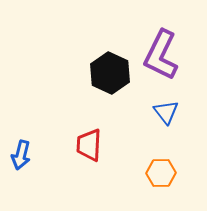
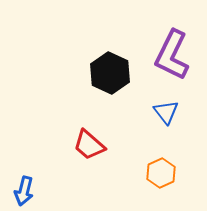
purple L-shape: moved 11 px right
red trapezoid: rotated 52 degrees counterclockwise
blue arrow: moved 3 px right, 36 px down
orange hexagon: rotated 24 degrees counterclockwise
